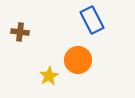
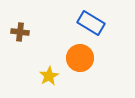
blue rectangle: moved 1 px left, 3 px down; rotated 32 degrees counterclockwise
orange circle: moved 2 px right, 2 px up
